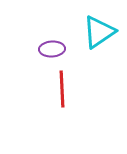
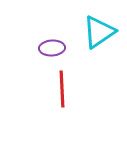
purple ellipse: moved 1 px up
